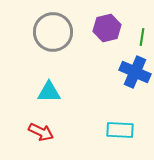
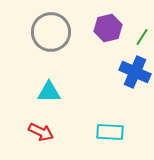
purple hexagon: moved 1 px right
gray circle: moved 2 px left
green line: rotated 24 degrees clockwise
cyan rectangle: moved 10 px left, 2 px down
